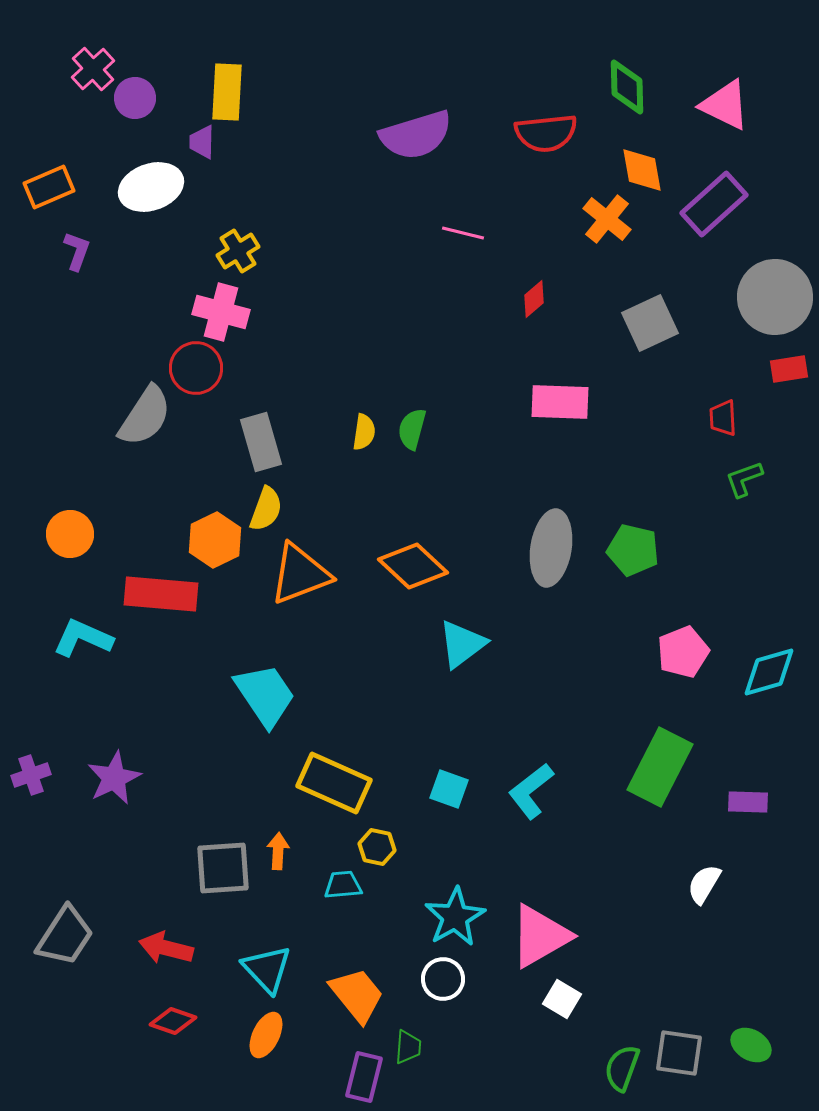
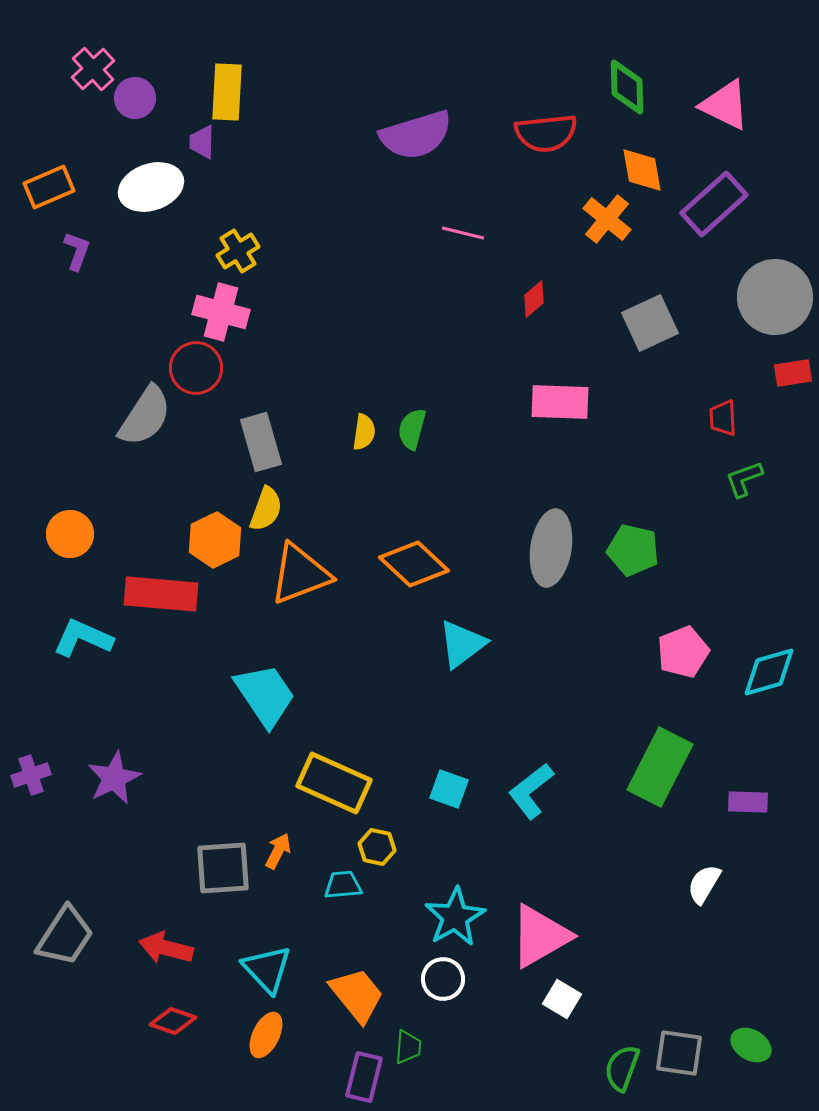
red rectangle at (789, 369): moved 4 px right, 4 px down
orange diamond at (413, 566): moved 1 px right, 2 px up
orange arrow at (278, 851): rotated 24 degrees clockwise
